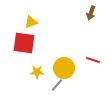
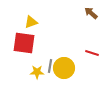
brown arrow: rotated 112 degrees clockwise
red line: moved 1 px left, 7 px up
gray line: moved 7 px left, 19 px up; rotated 32 degrees counterclockwise
